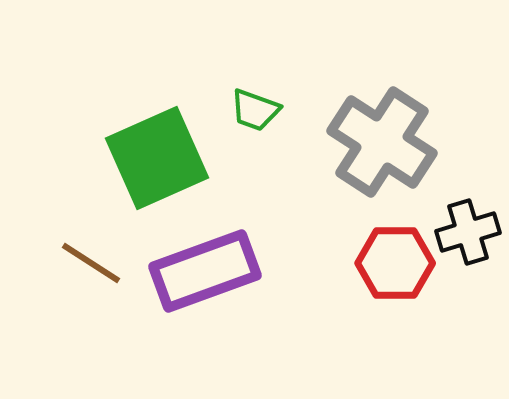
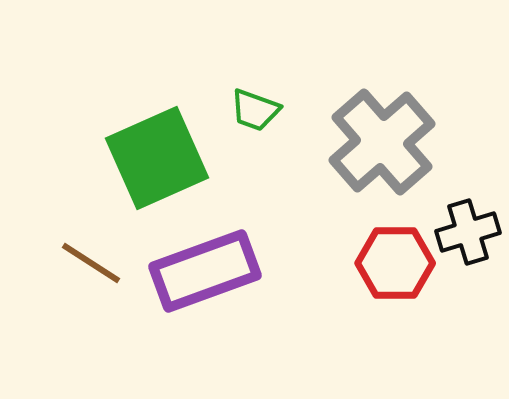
gray cross: rotated 16 degrees clockwise
